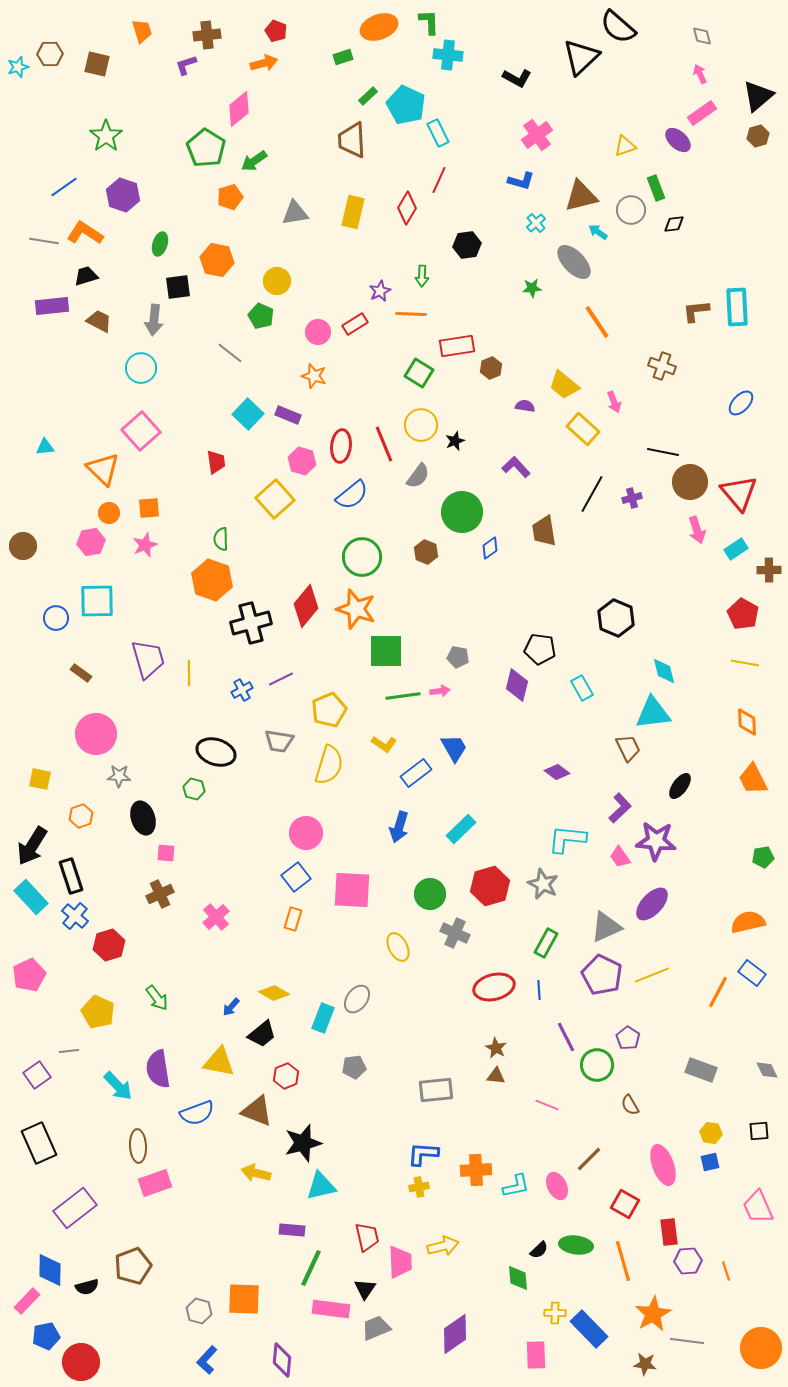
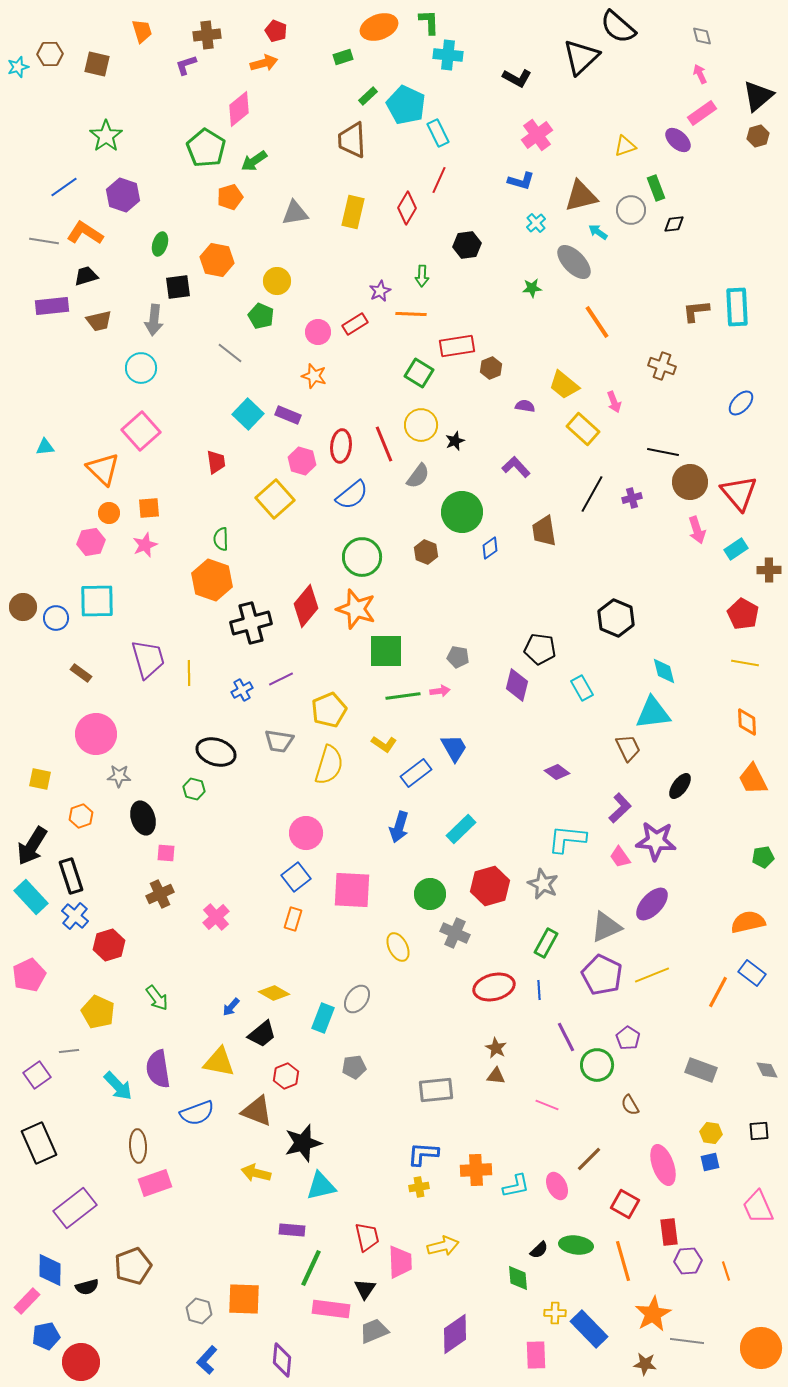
brown trapezoid at (99, 321): rotated 140 degrees clockwise
brown circle at (23, 546): moved 61 px down
gray trapezoid at (376, 1328): moved 2 px left, 3 px down
